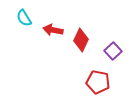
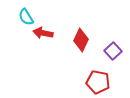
cyan semicircle: moved 2 px right, 1 px up
red arrow: moved 10 px left, 3 px down
